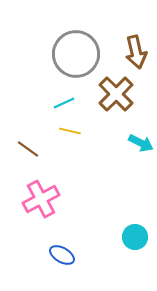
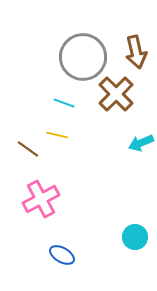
gray circle: moved 7 px right, 3 px down
cyan line: rotated 45 degrees clockwise
yellow line: moved 13 px left, 4 px down
cyan arrow: rotated 130 degrees clockwise
